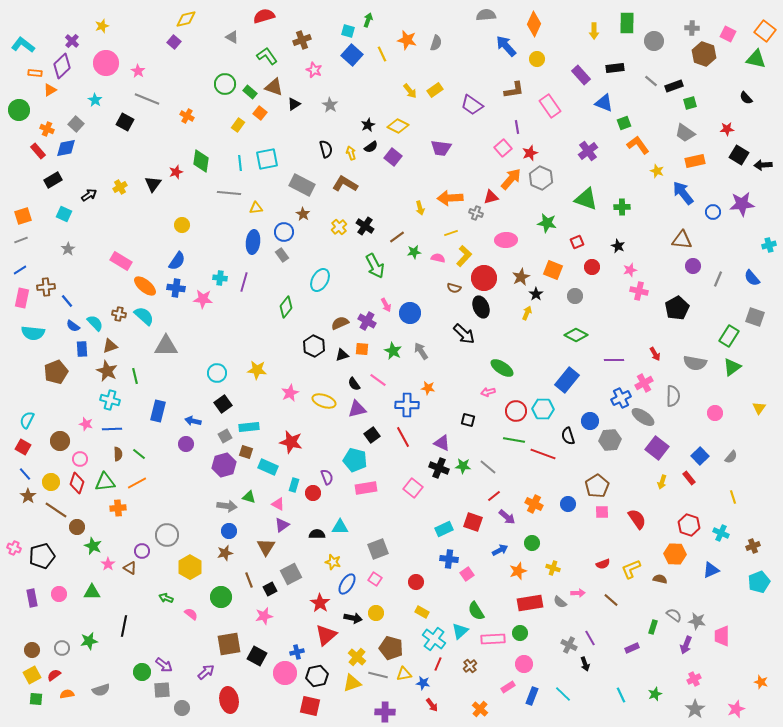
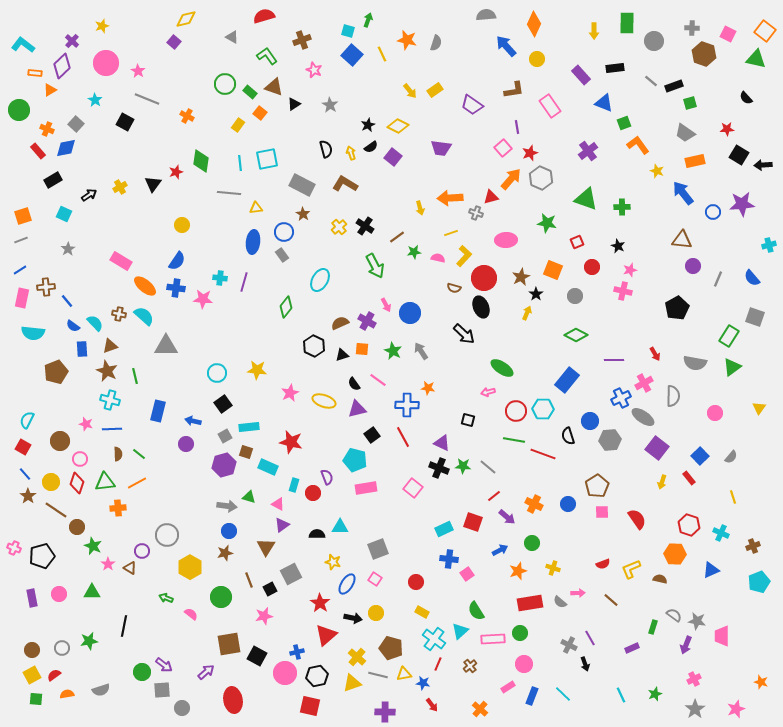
pink cross at (639, 291): moved 16 px left
red ellipse at (229, 700): moved 4 px right
